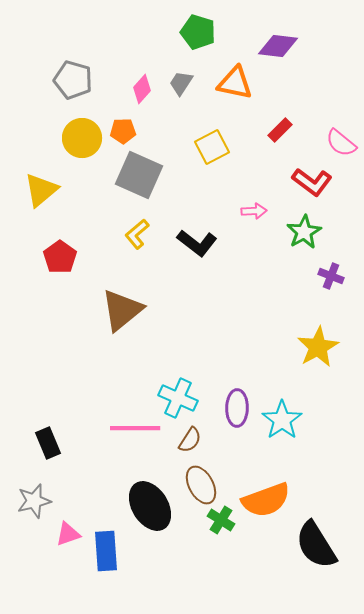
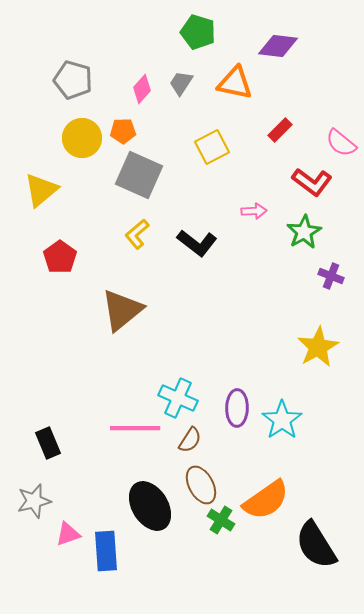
orange semicircle: rotated 15 degrees counterclockwise
